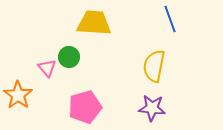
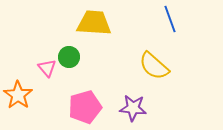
yellow semicircle: rotated 60 degrees counterclockwise
purple star: moved 19 px left
